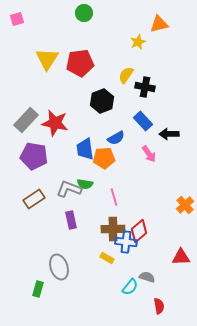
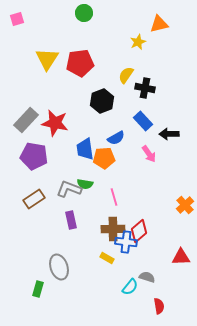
black cross: moved 1 px down
